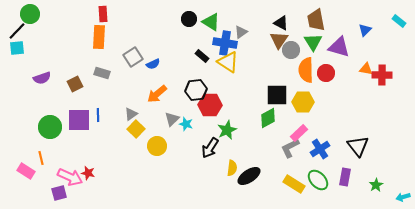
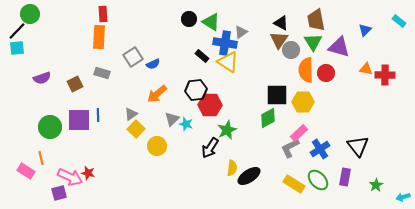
red cross at (382, 75): moved 3 px right
